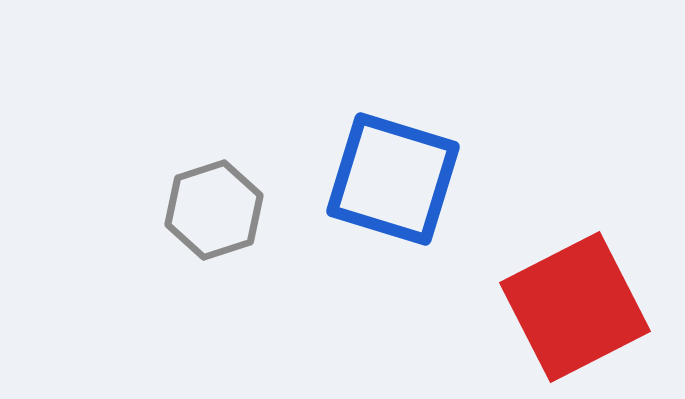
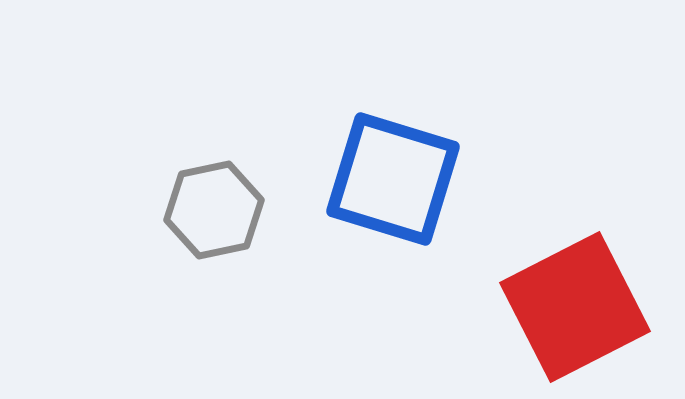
gray hexagon: rotated 6 degrees clockwise
